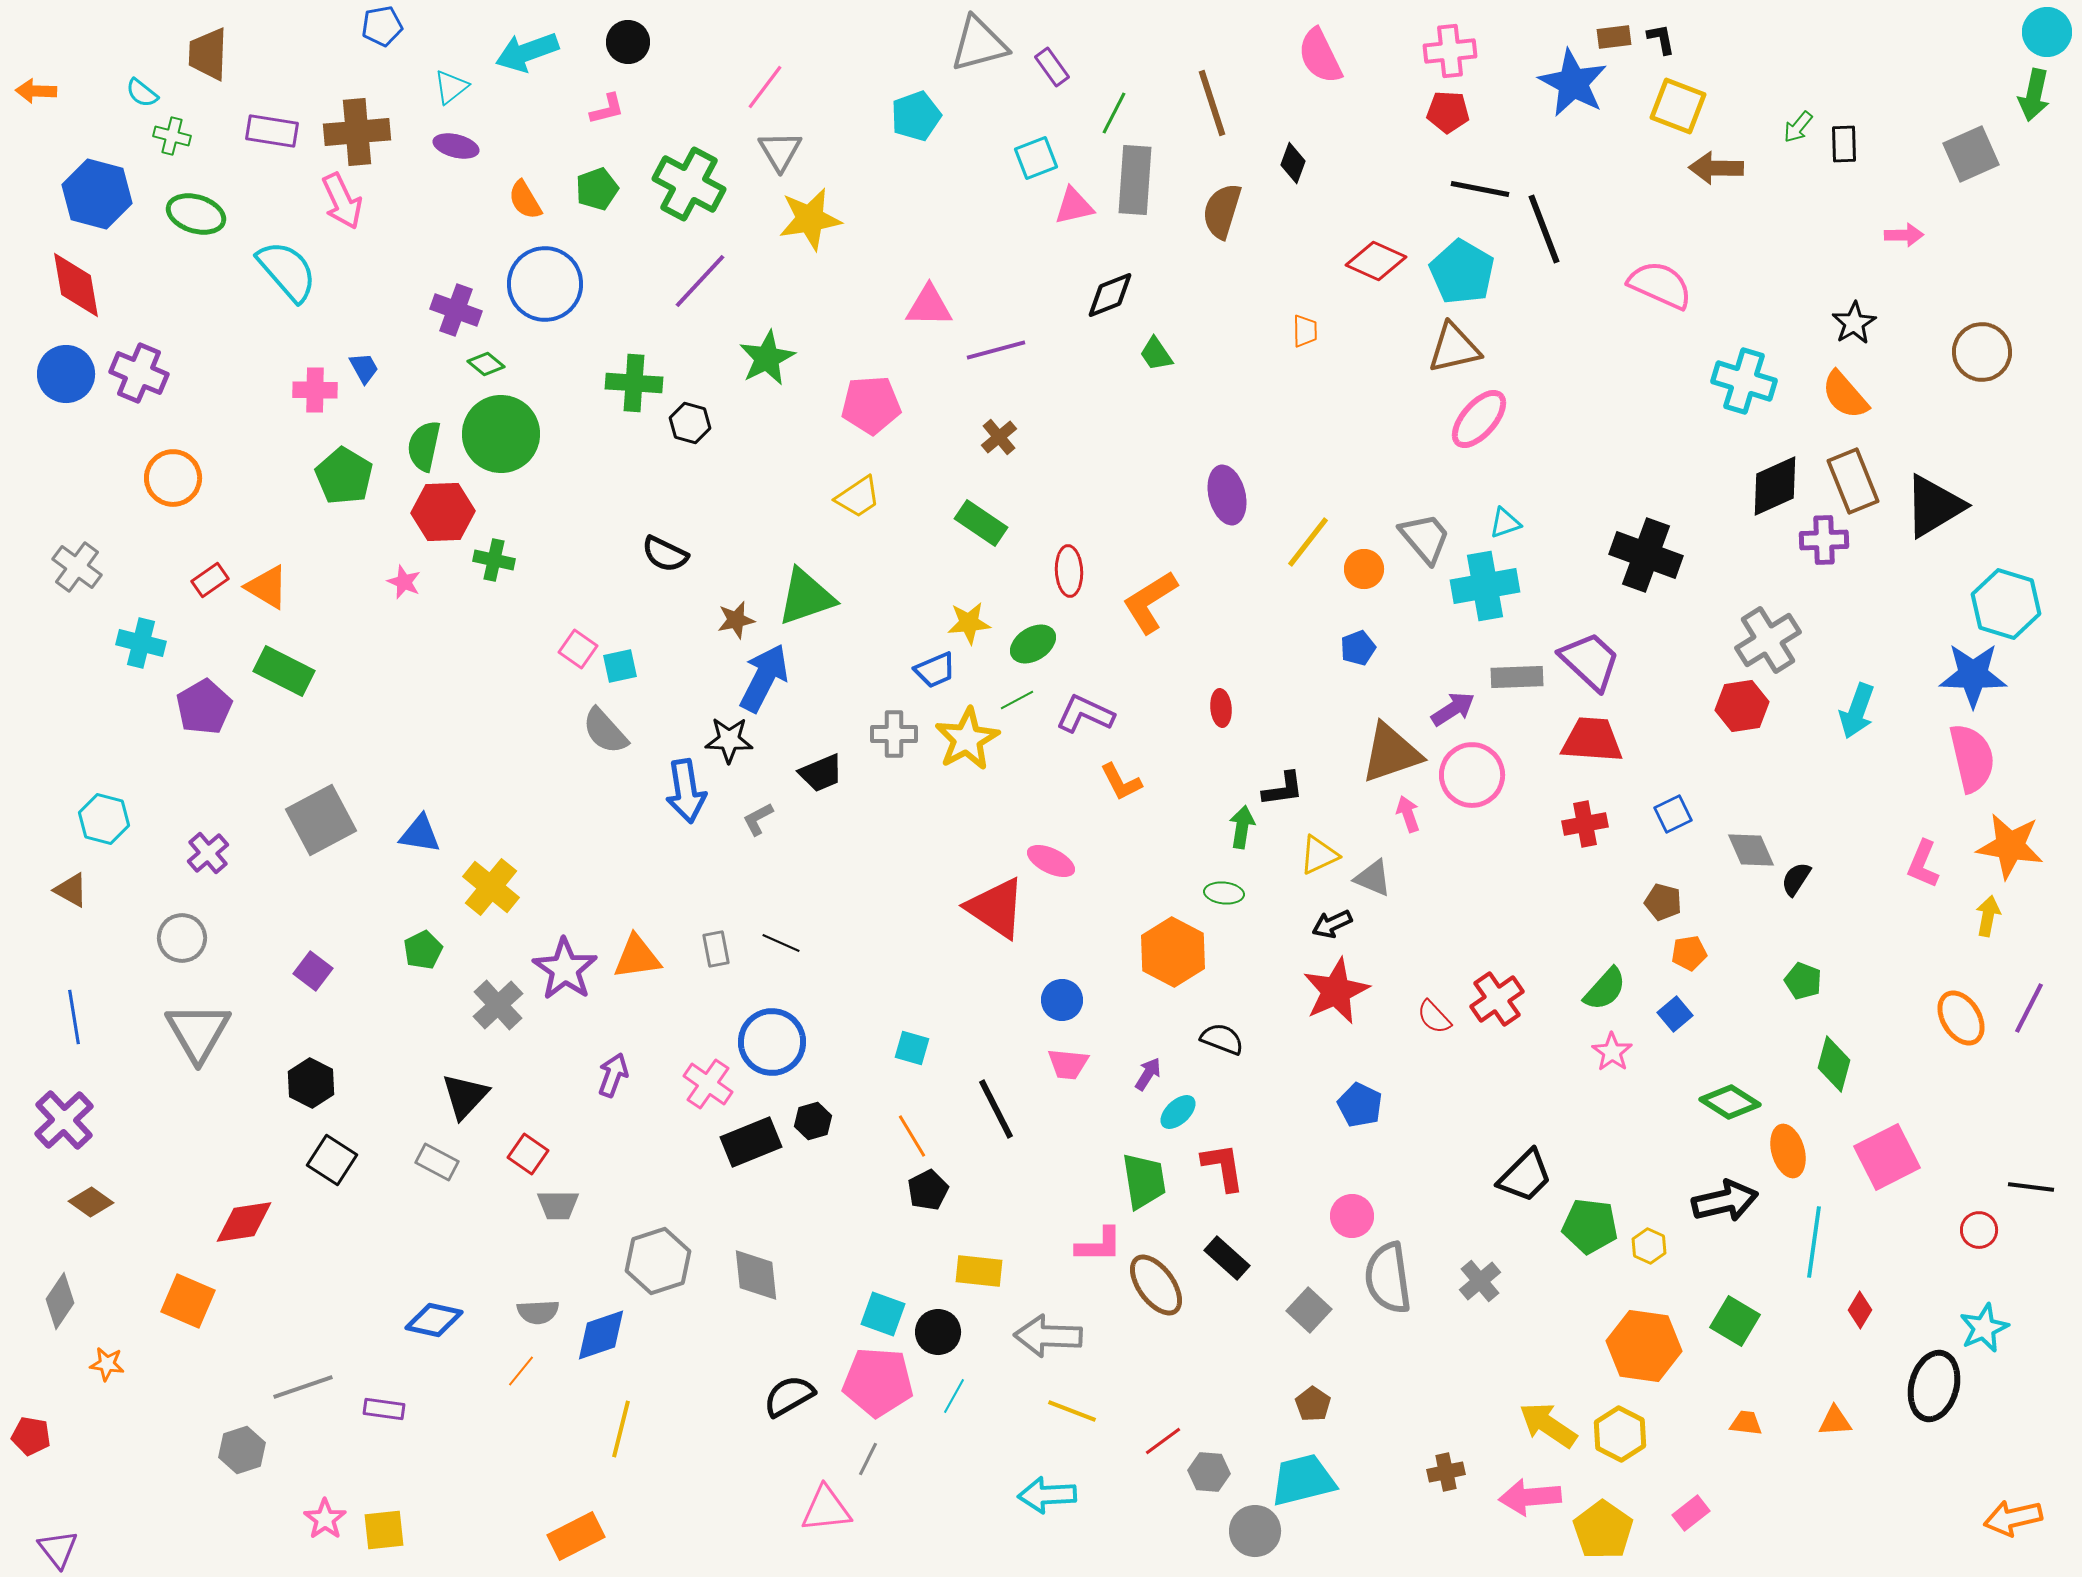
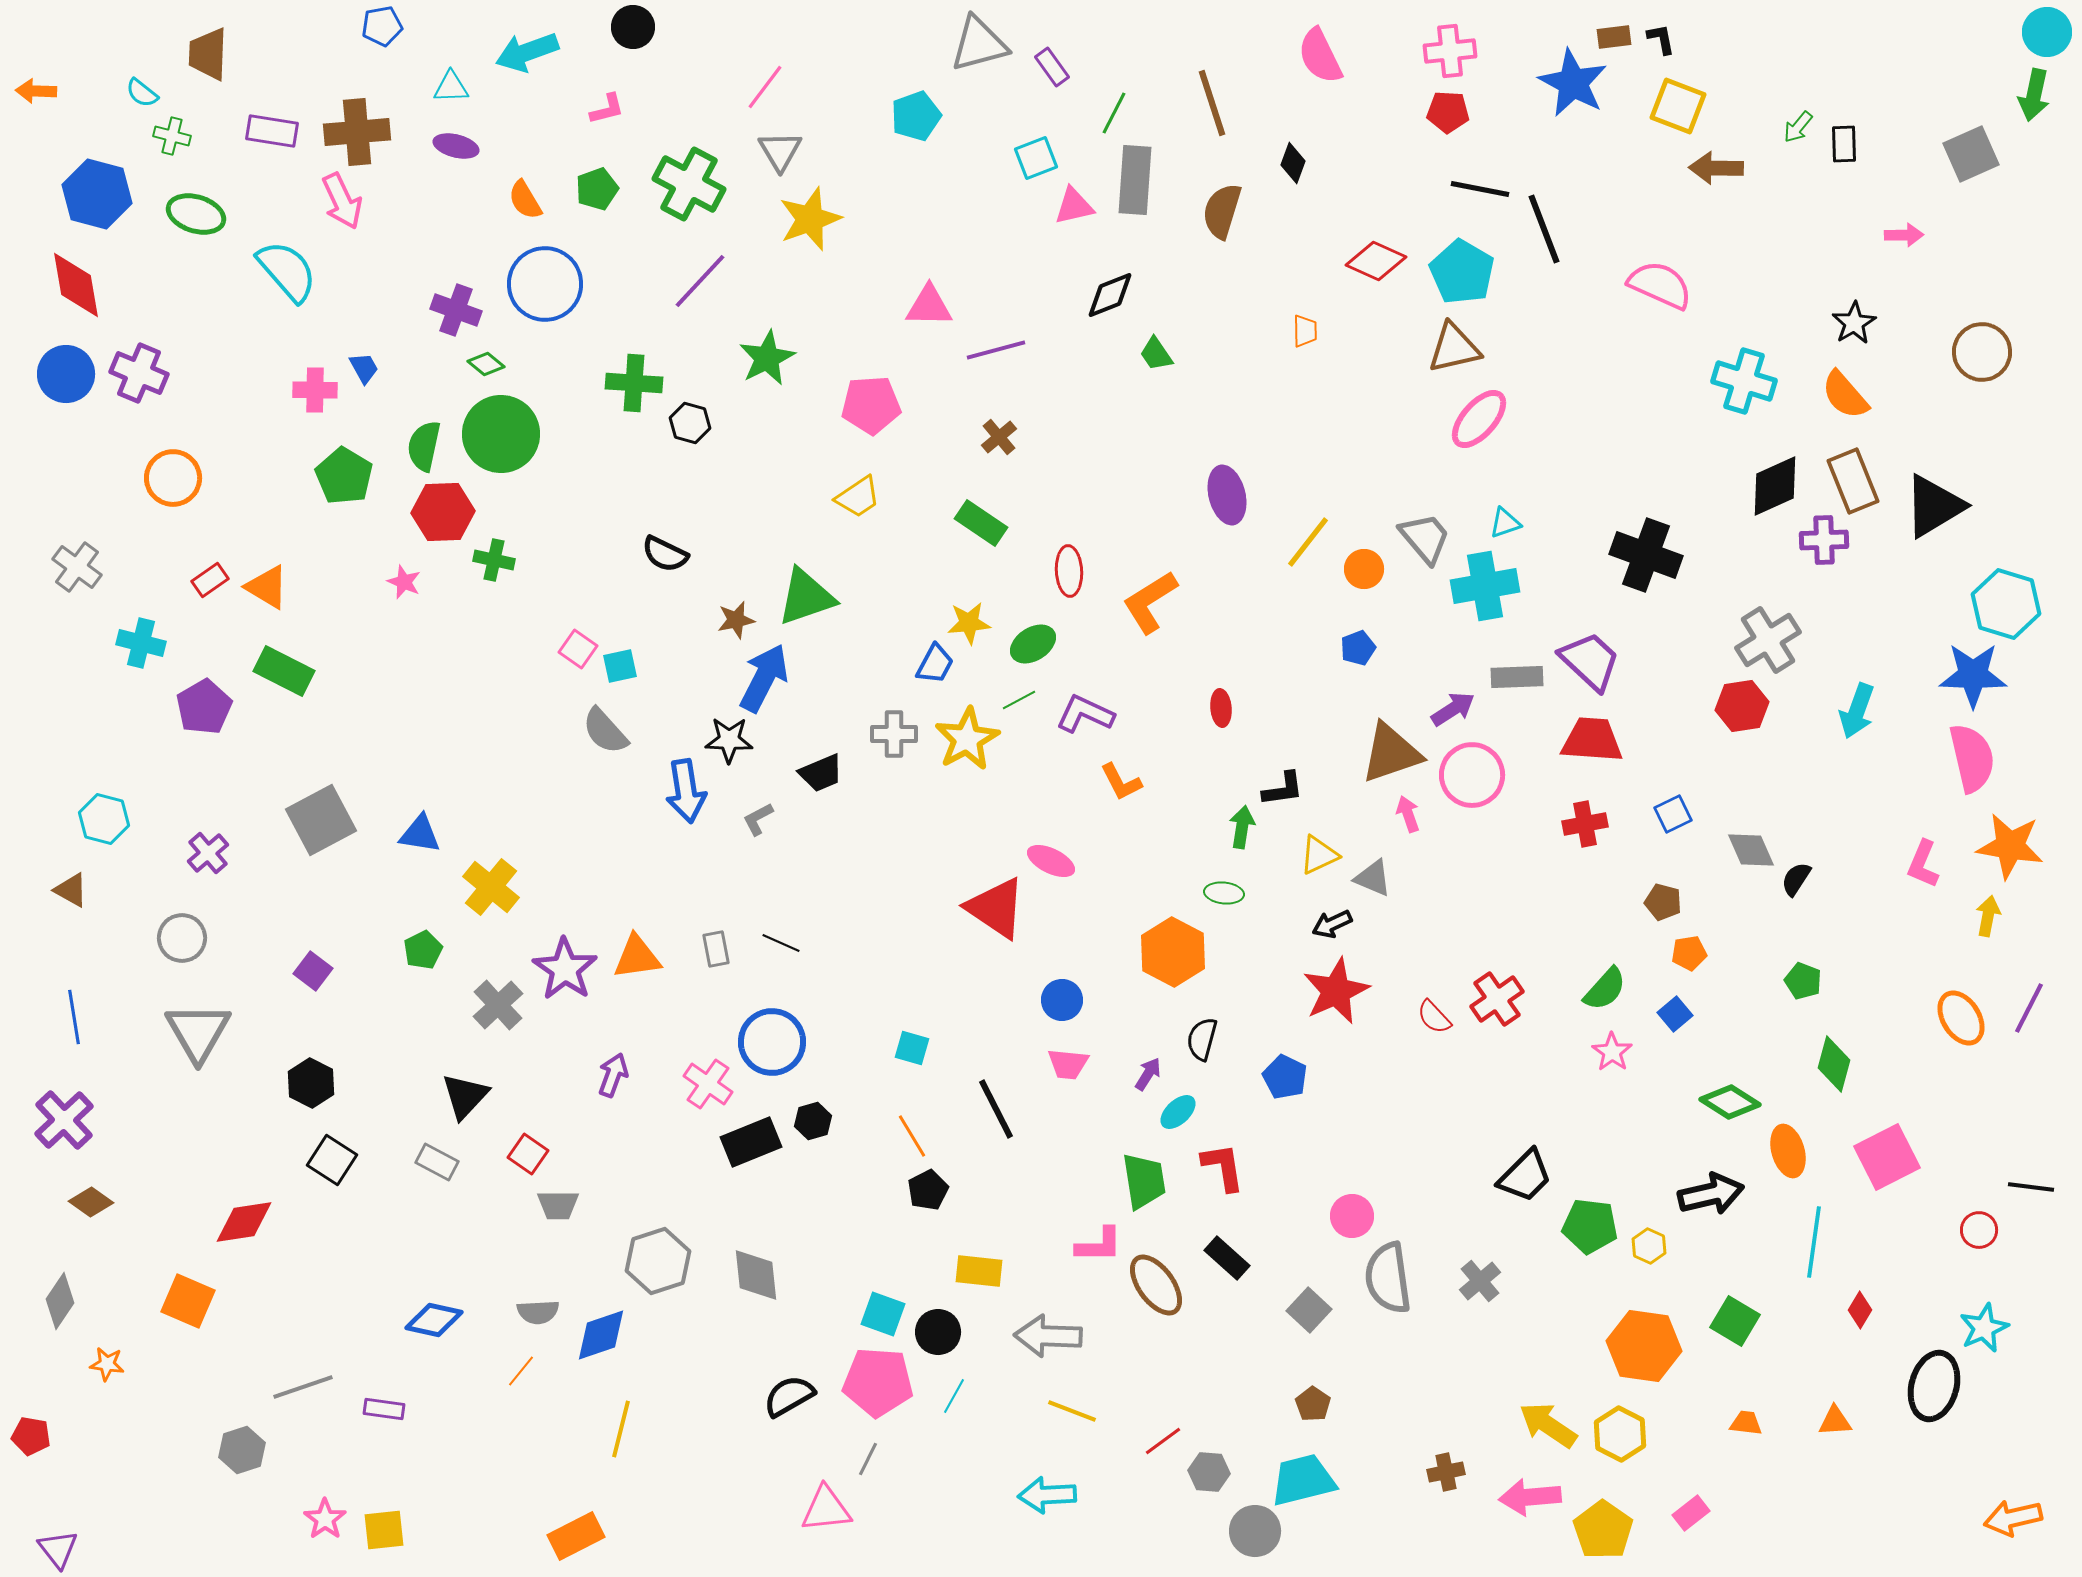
black circle at (628, 42): moved 5 px right, 15 px up
cyan triangle at (451, 87): rotated 36 degrees clockwise
yellow star at (810, 219): rotated 10 degrees counterclockwise
blue trapezoid at (935, 670): moved 6 px up; rotated 39 degrees counterclockwise
green line at (1017, 700): moved 2 px right
black semicircle at (1222, 1039): moved 20 px left; rotated 96 degrees counterclockwise
blue pentagon at (1360, 1105): moved 75 px left, 28 px up
black arrow at (1725, 1201): moved 14 px left, 7 px up
